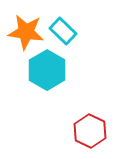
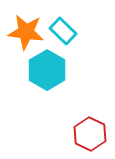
red hexagon: moved 3 px down
